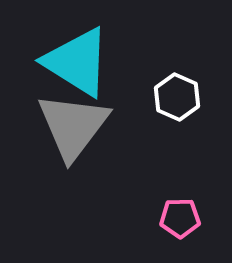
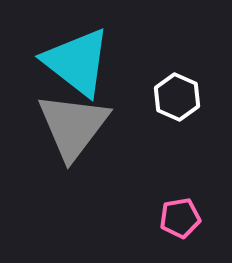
cyan triangle: rotated 6 degrees clockwise
pink pentagon: rotated 9 degrees counterclockwise
